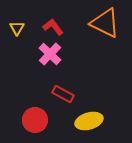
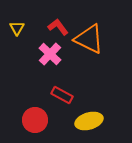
orange triangle: moved 16 px left, 16 px down
red L-shape: moved 5 px right
red rectangle: moved 1 px left, 1 px down
